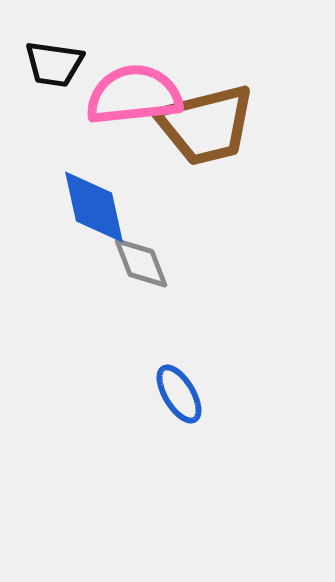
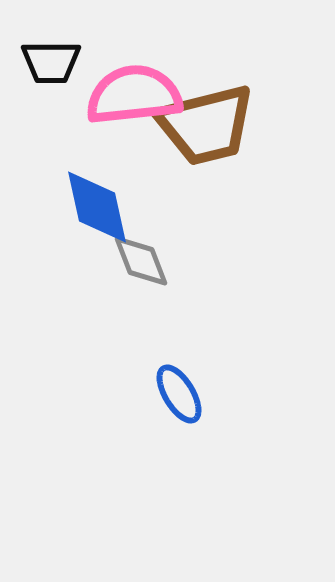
black trapezoid: moved 3 px left, 2 px up; rotated 8 degrees counterclockwise
blue diamond: moved 3 px right
gray diamond: moved 2 px up
